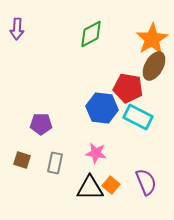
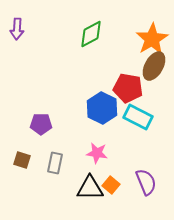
blue hexagon: rotated 20 degrees clockwise
pink star: moved 1 px right
